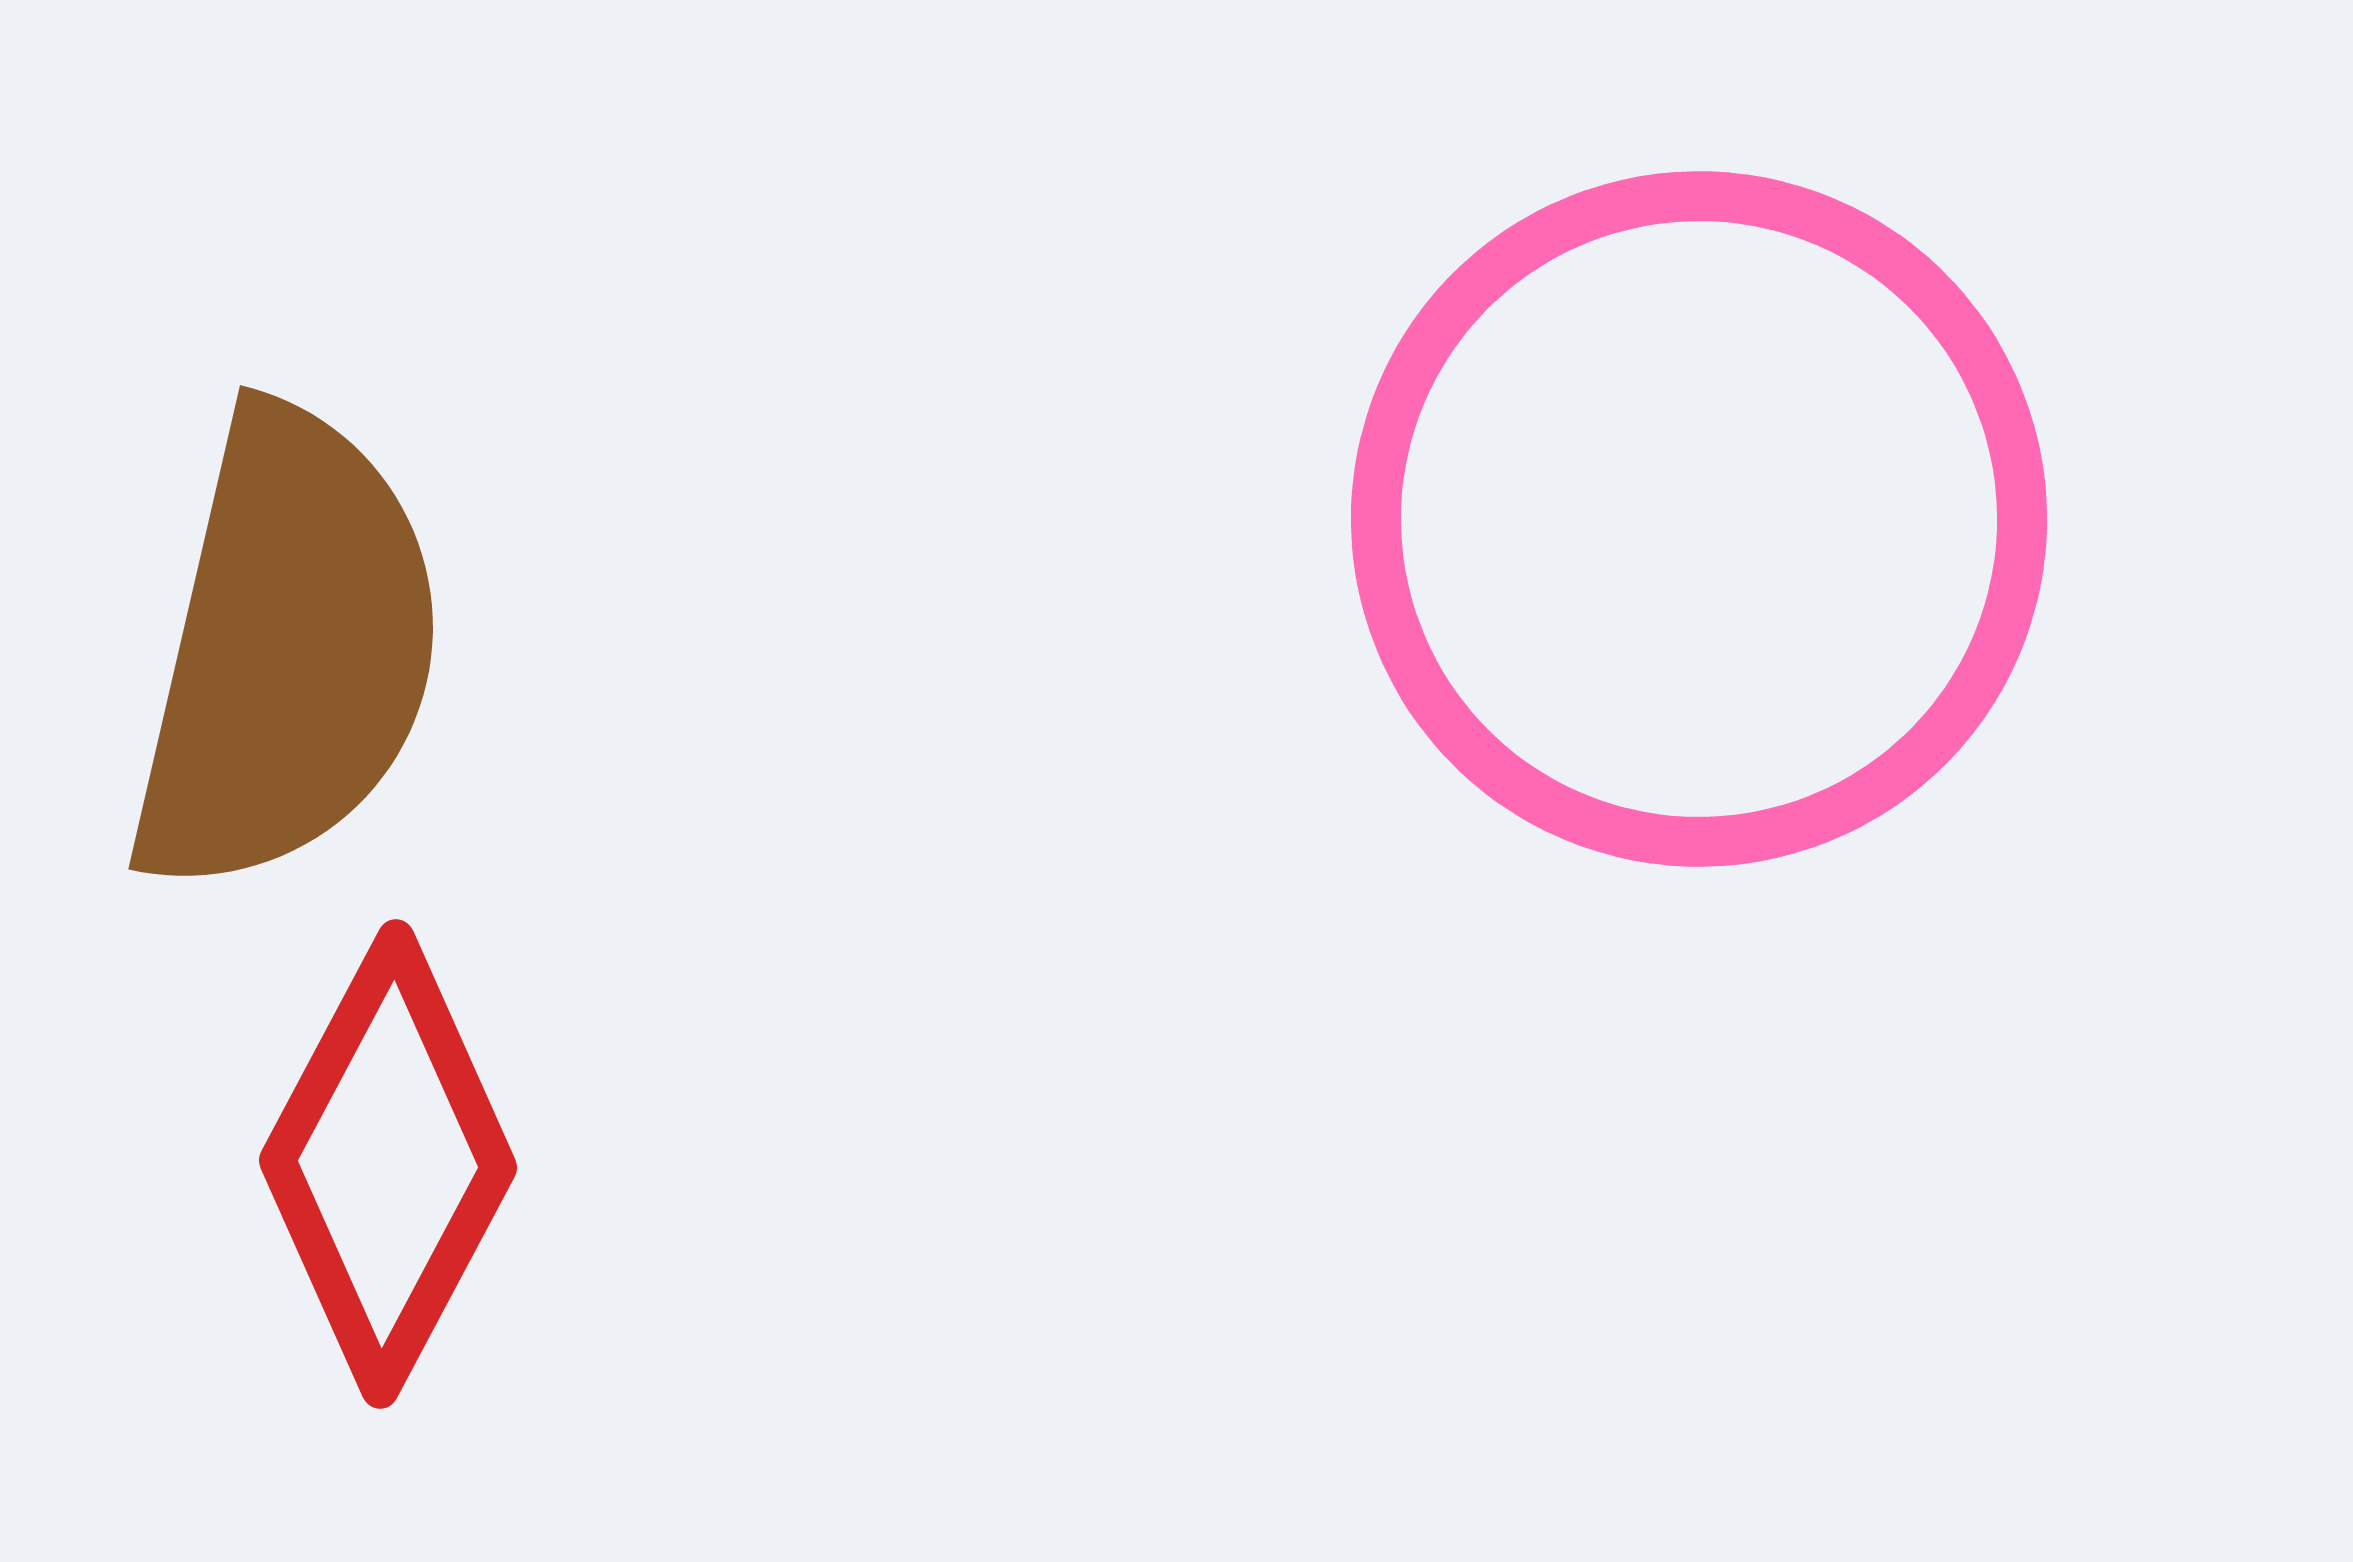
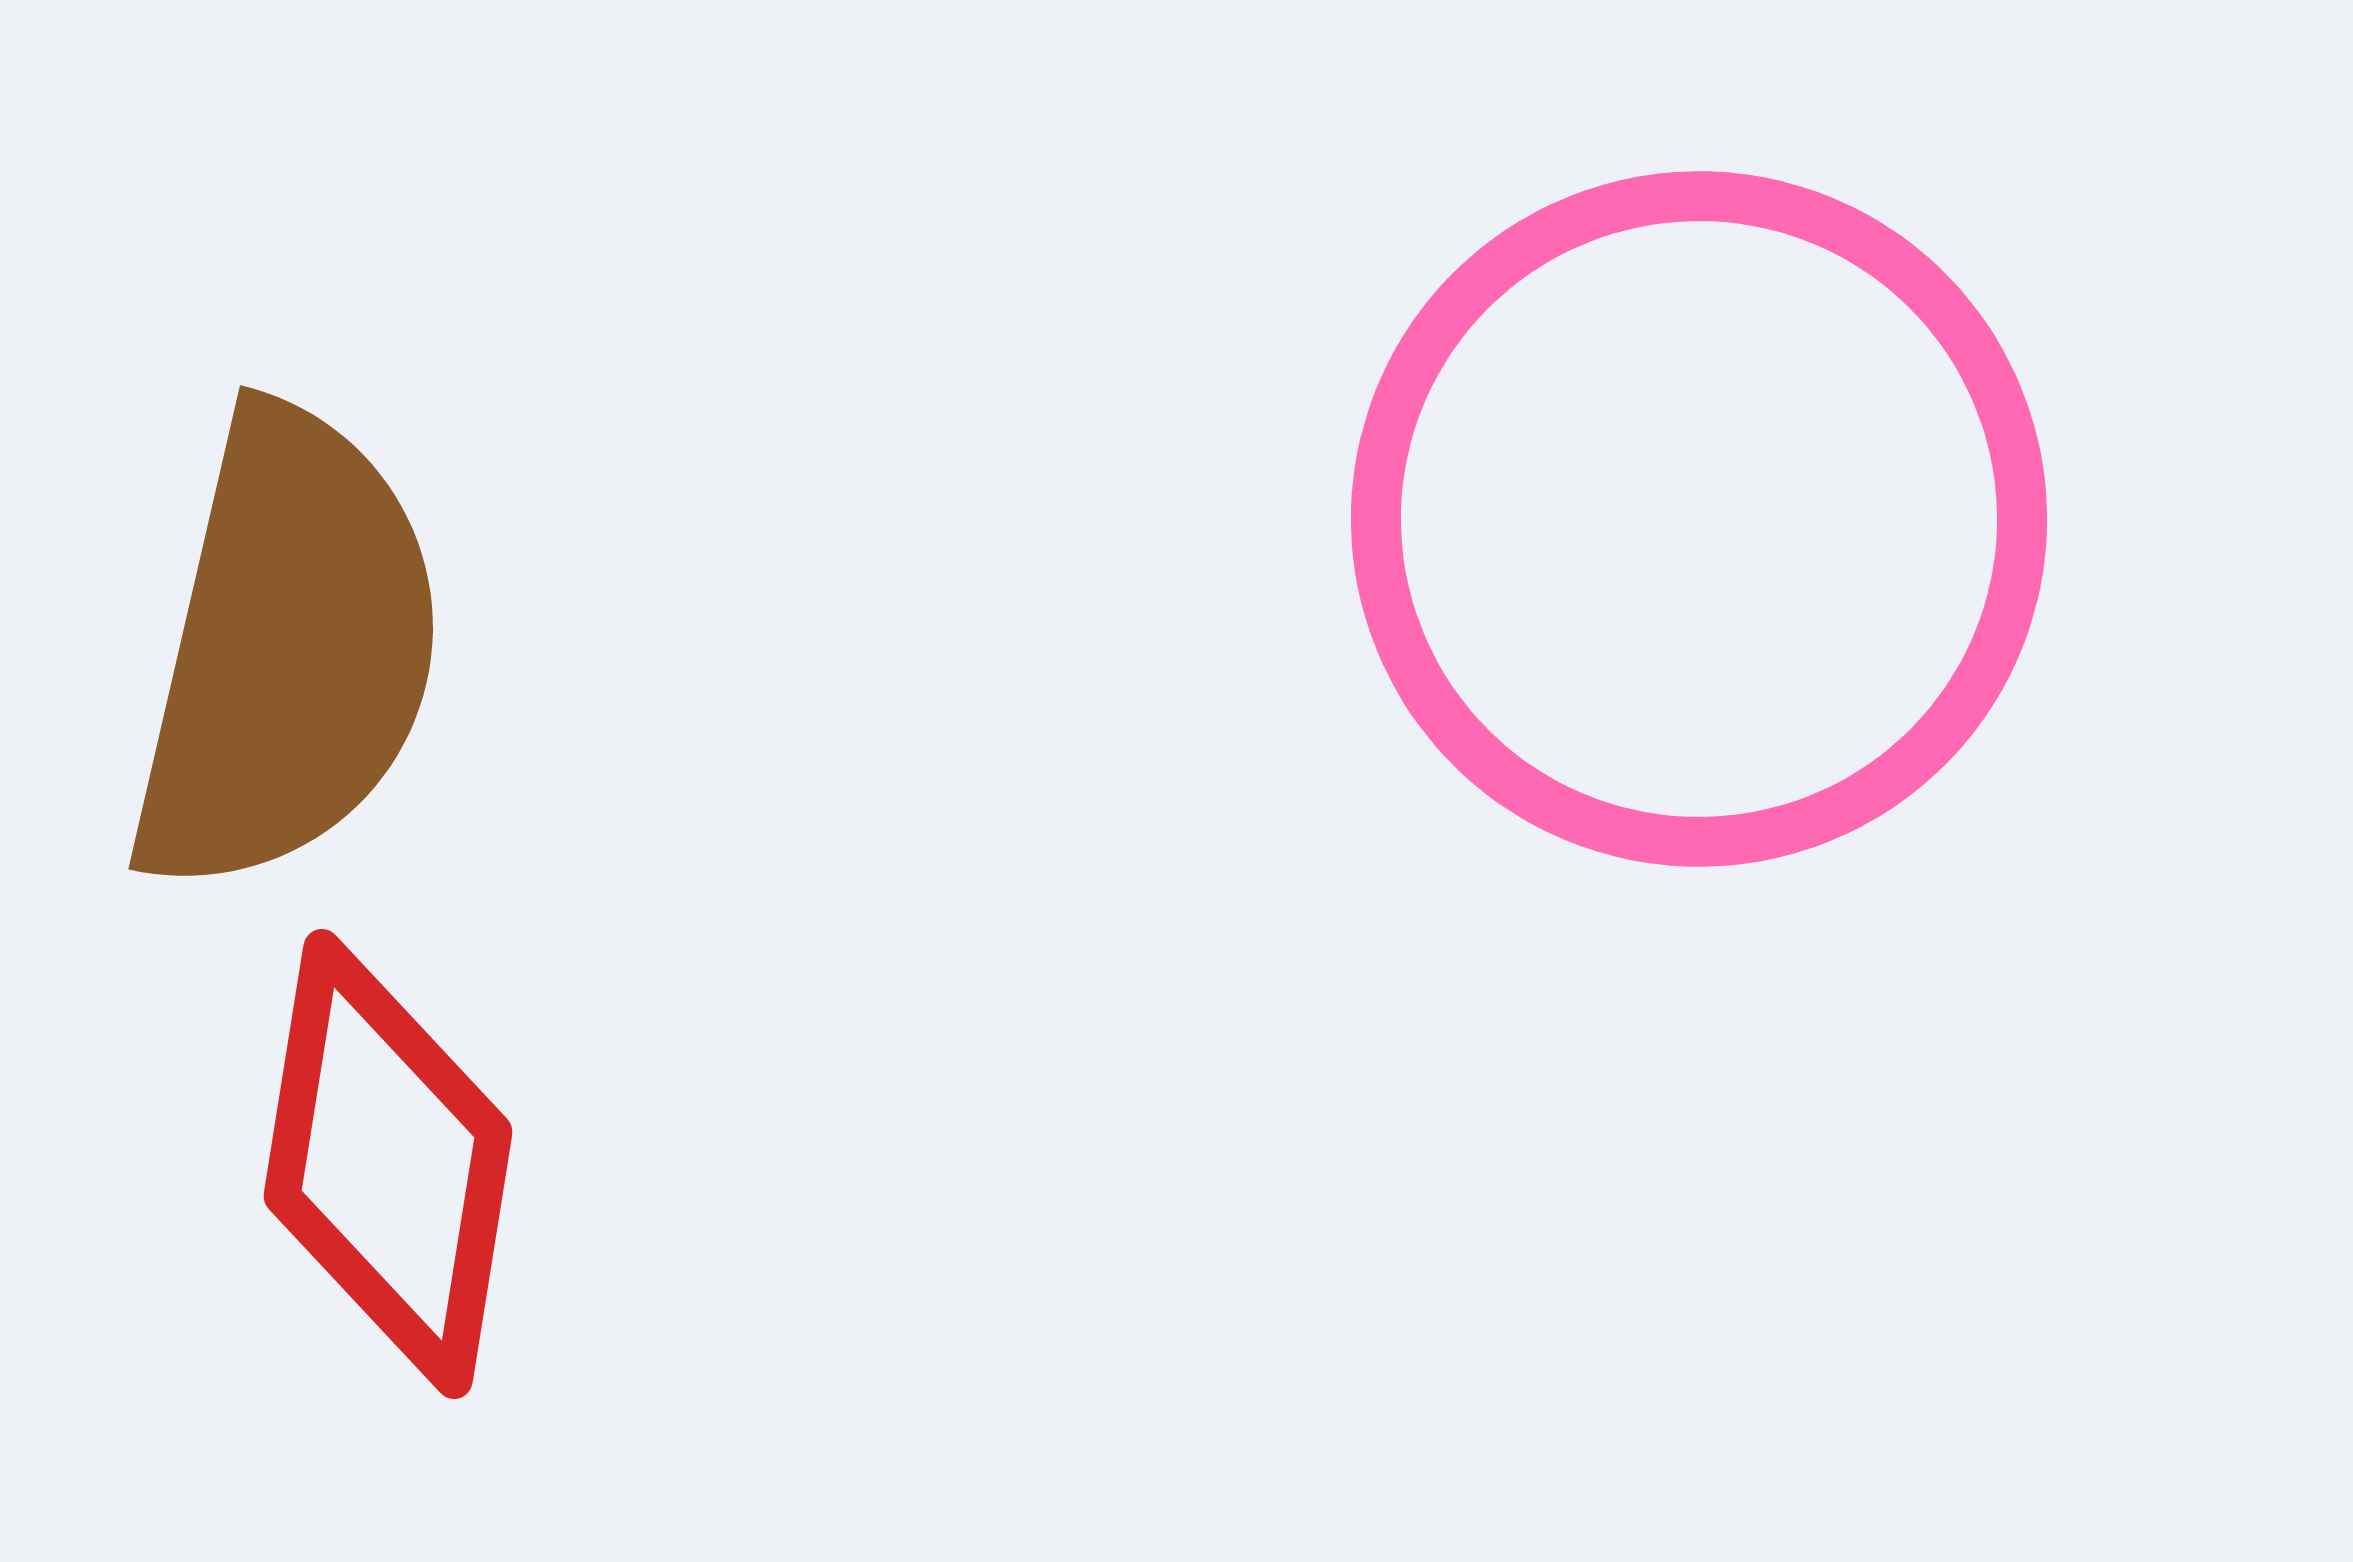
red diamond: rotated 19 degrees counterclockwise
